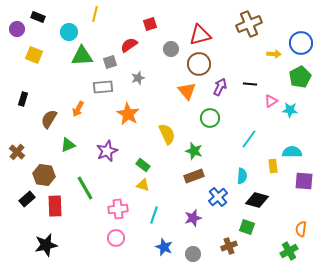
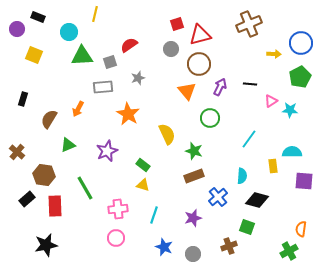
red square at (150, 24): moved 27 px right
